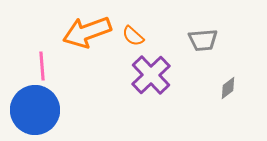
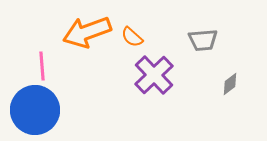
orange semicircle: moved 1 px left, 1 px down
purple cross: moved 3 px right
gray diamond: moved 2 px right, 4 px up
